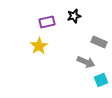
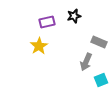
gray arrow: rotated 90 degrees clockwise
